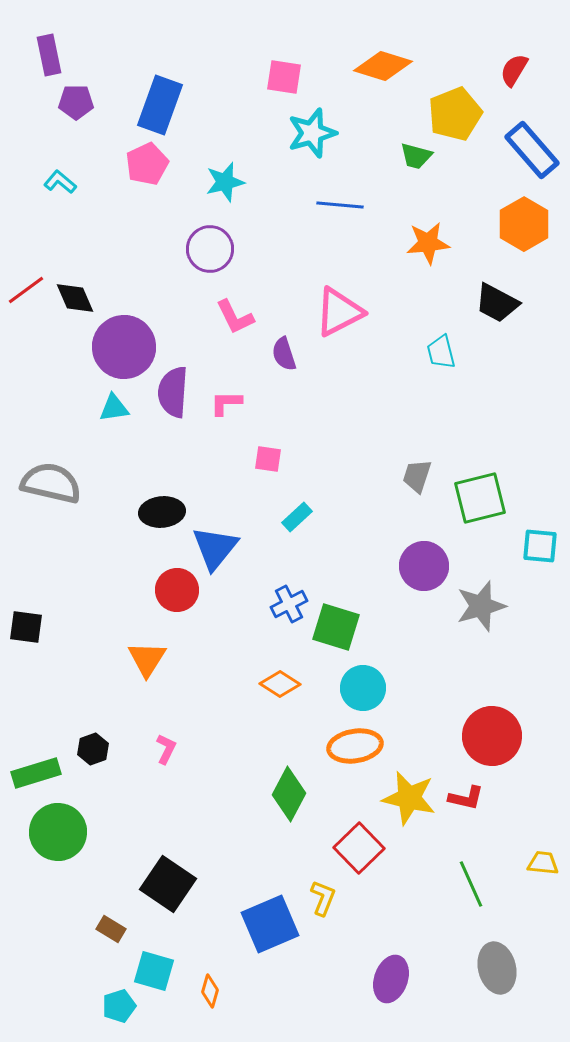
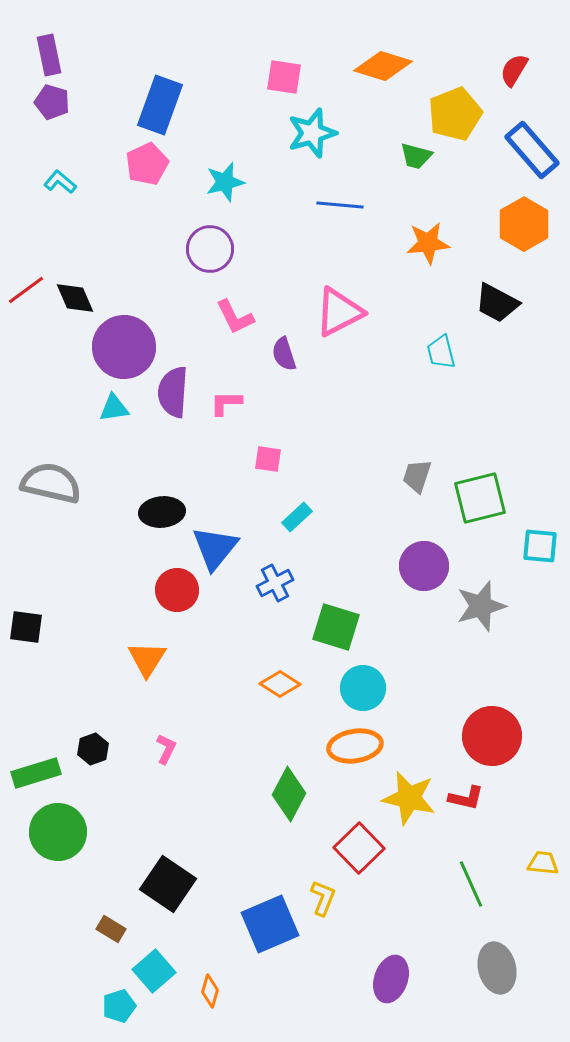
purple pentagon at (76, 102): moved 24 px left; rotated 16 degrees clockwise
blue cross at (289, 604): moved 14 px left, 21 px up
cyan square at (154, 971): rotated 33 degrees clockwise
